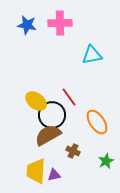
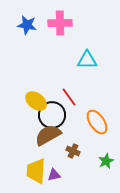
cyan triangle: moved 5 px left, 5 px down; rotated 10 degrees clockwise
